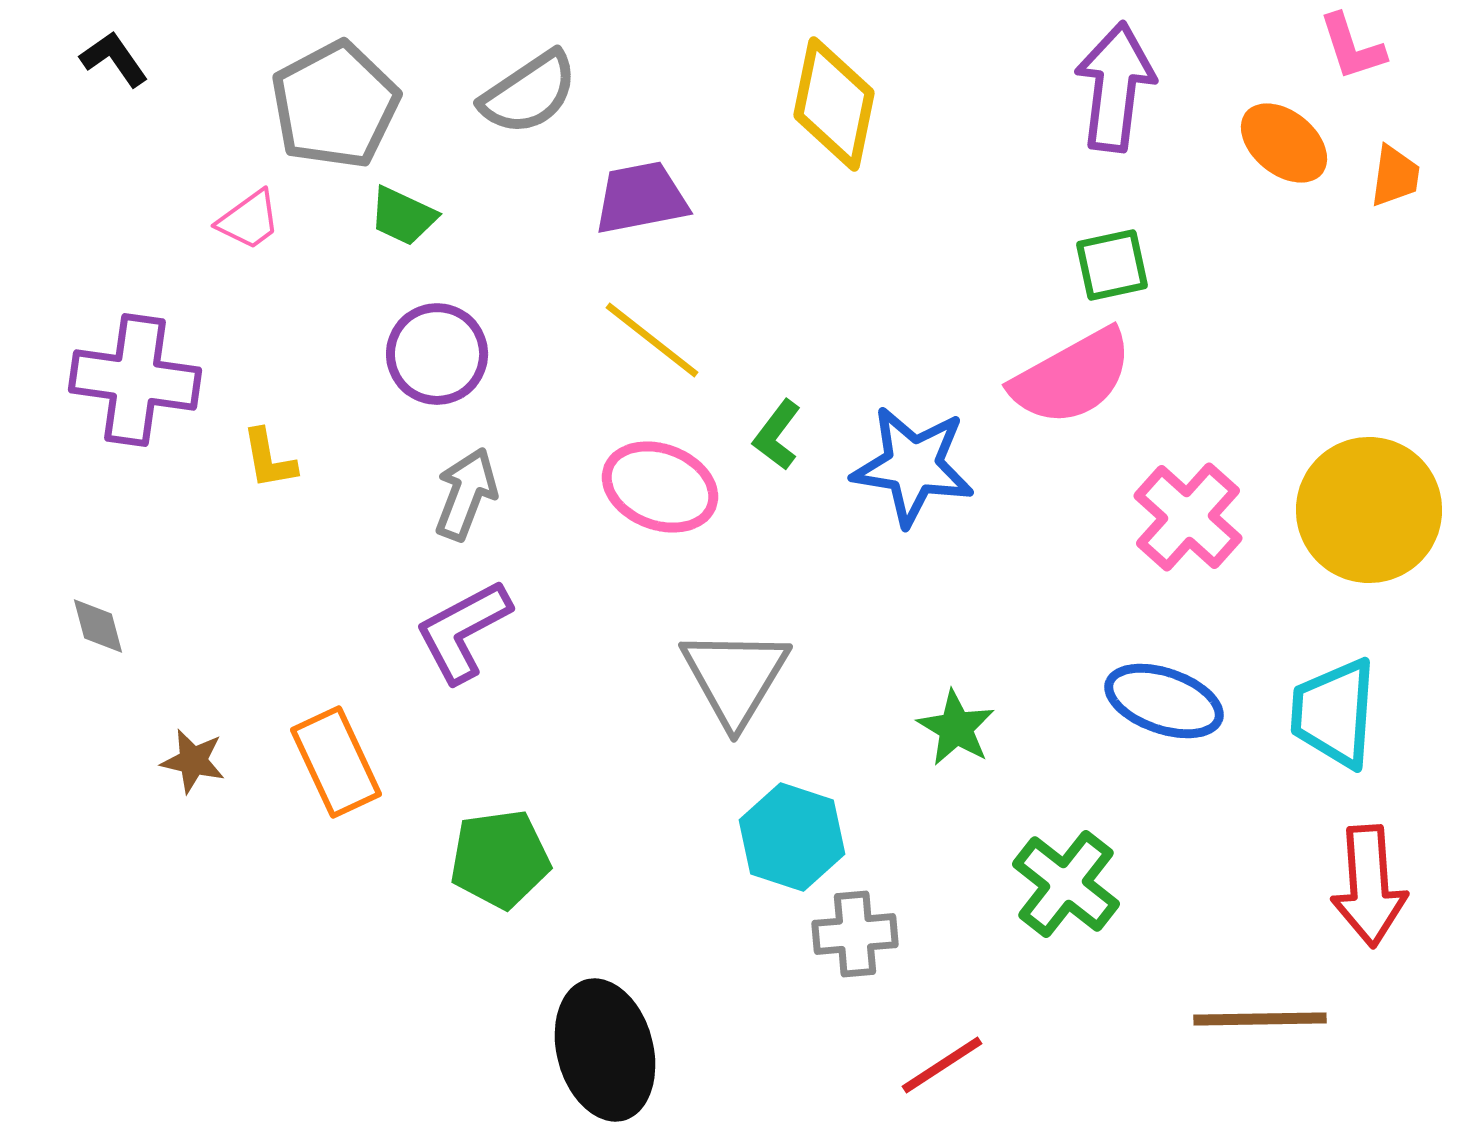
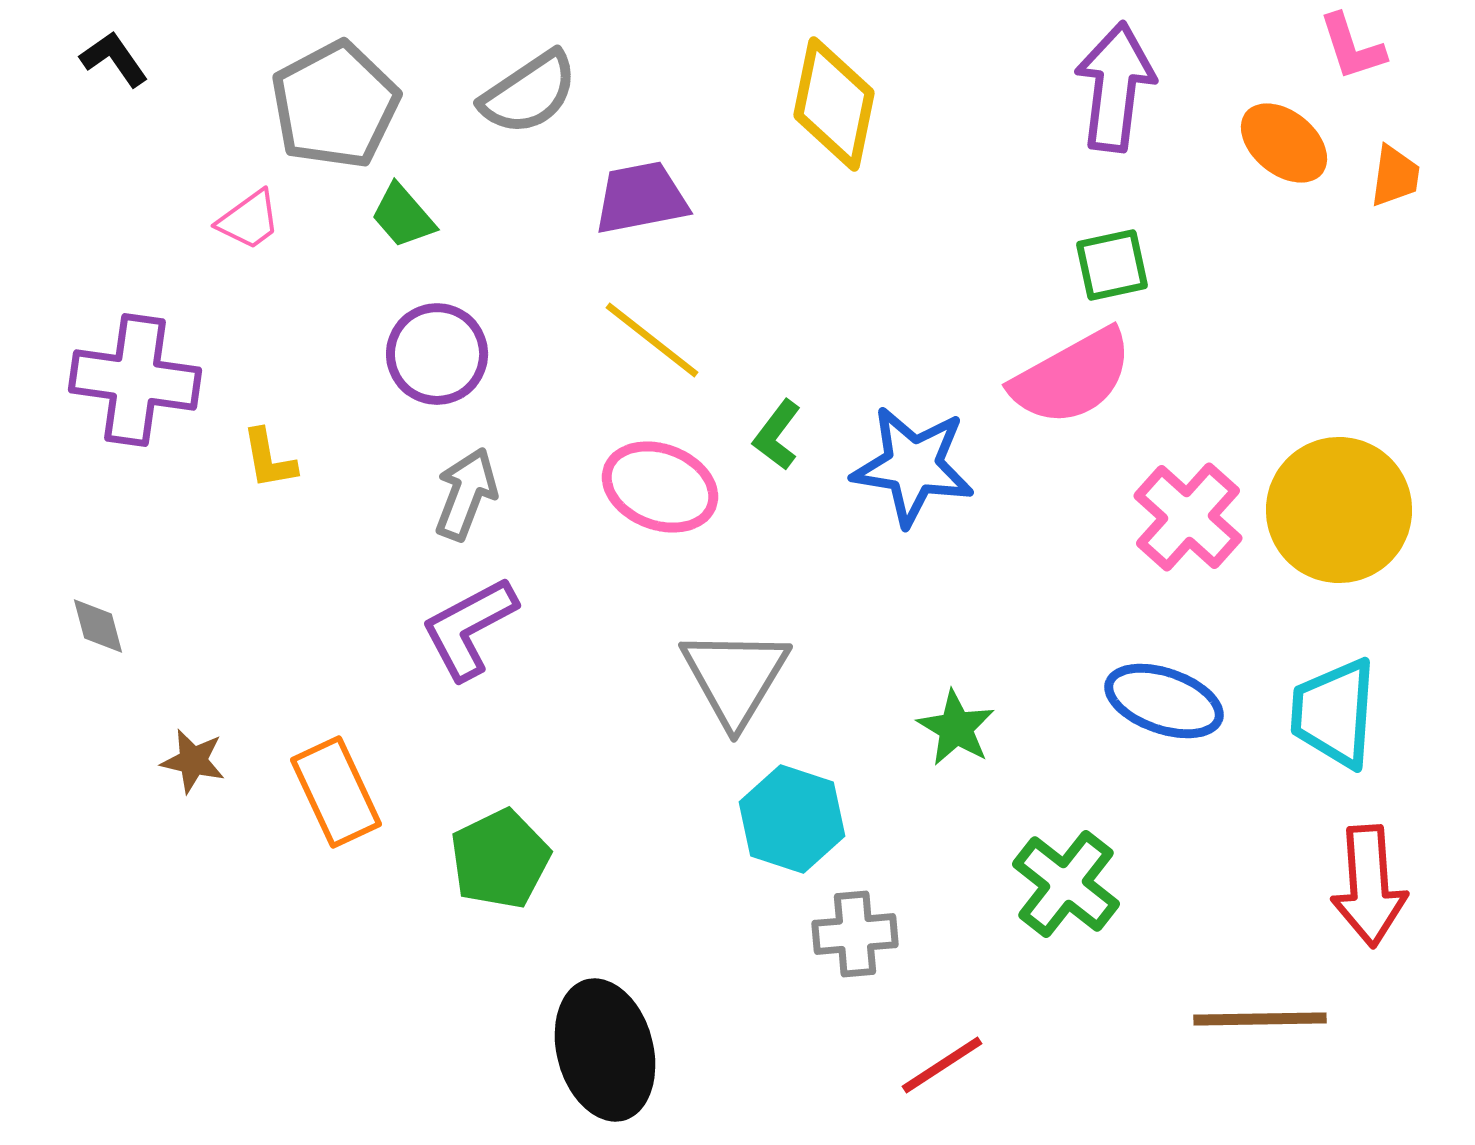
green trapezoid: rotated 24 degrees clockwise
yellow circle: moved 30 px left
purple L-shape: moved 6 px right, 3 px up
orange rectangle: moved 30 px down
cyan hexagon: moved 18 px up
green pentagon: rotated 18 degrees counterclockwise
